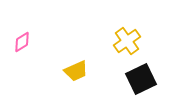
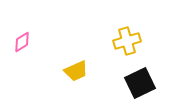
yellow cross: rotated 20 degrees clockwise
black square: moved 1 px left, 4 px down
